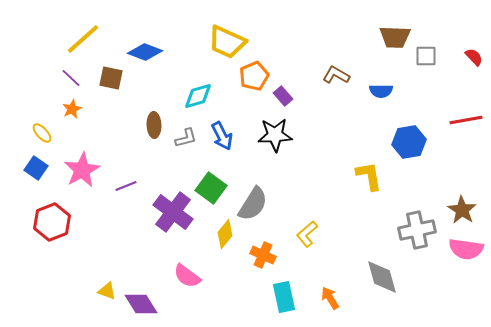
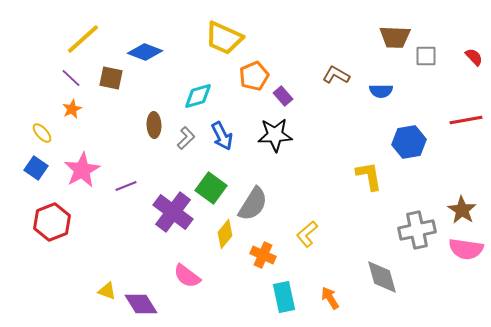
yellow trapezoid at (227, 42): moved 3 px left, 4 px up
gray L-shape at (186, 138): rotated 30 degrees counterclockwise
